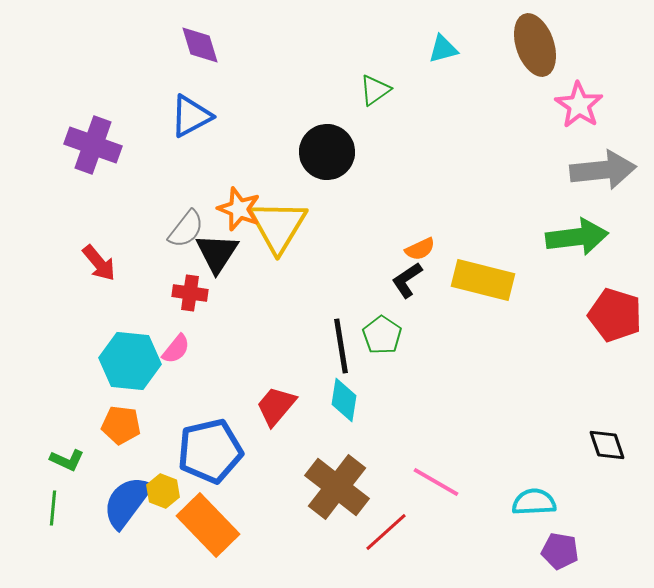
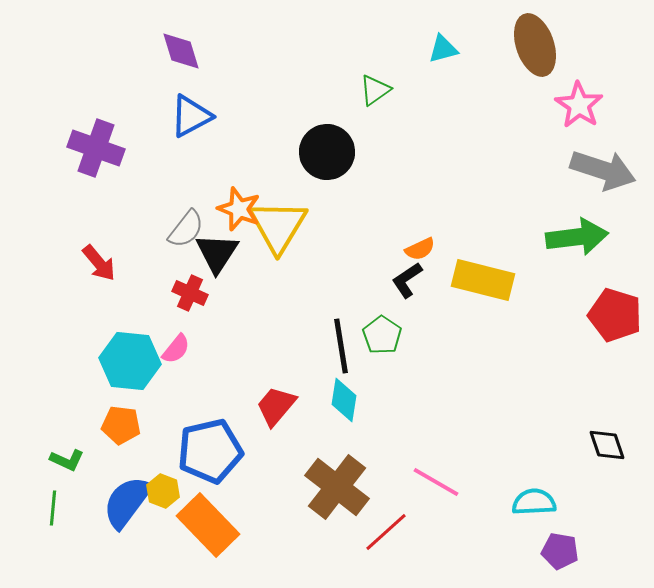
purple diamond: moved 19 px left, 6 px down
purple cross: moved 3 px right, 3 px down
gray arrow: rotated 24 degrees clockwise
red cross: rotated 16 degrees clockwise
